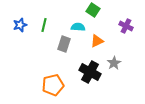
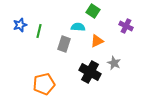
green square: moved 1 px down
green line: moved 5 px left, 6 px down
gray star: rotated 16 degrees counterclockwise
orange pentagon: moved 9 px left, 1 px up
